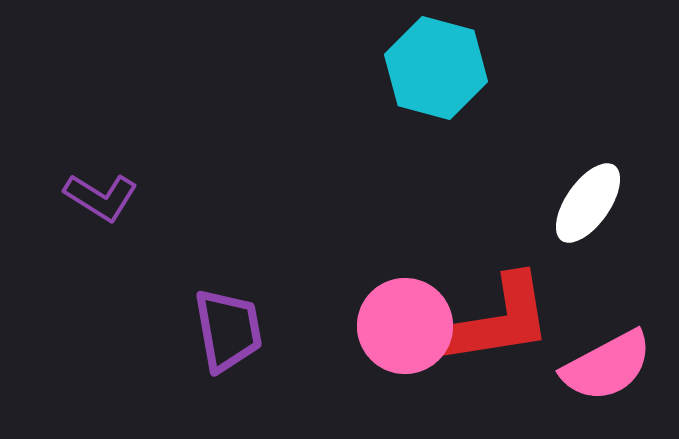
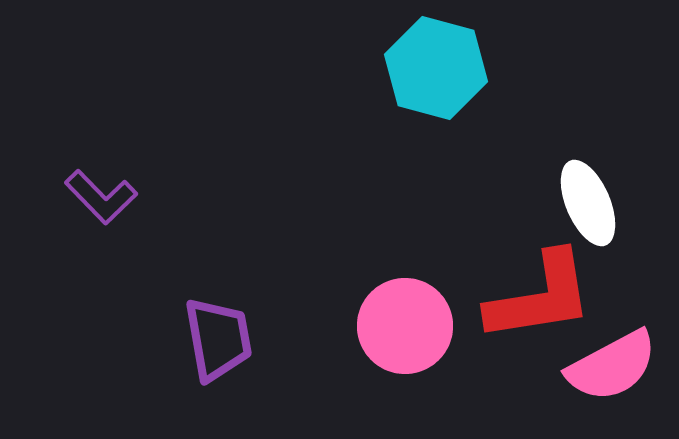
purple L-shape: rotated 14 degrees clockwise
white ellipse: rotated 58 degrees counterclockwise
red L-shape: moved 41 px right, 23 px up
purple trapezoid: moved 10 px left, 9 px down
pink semicircle: moved 5 px right
